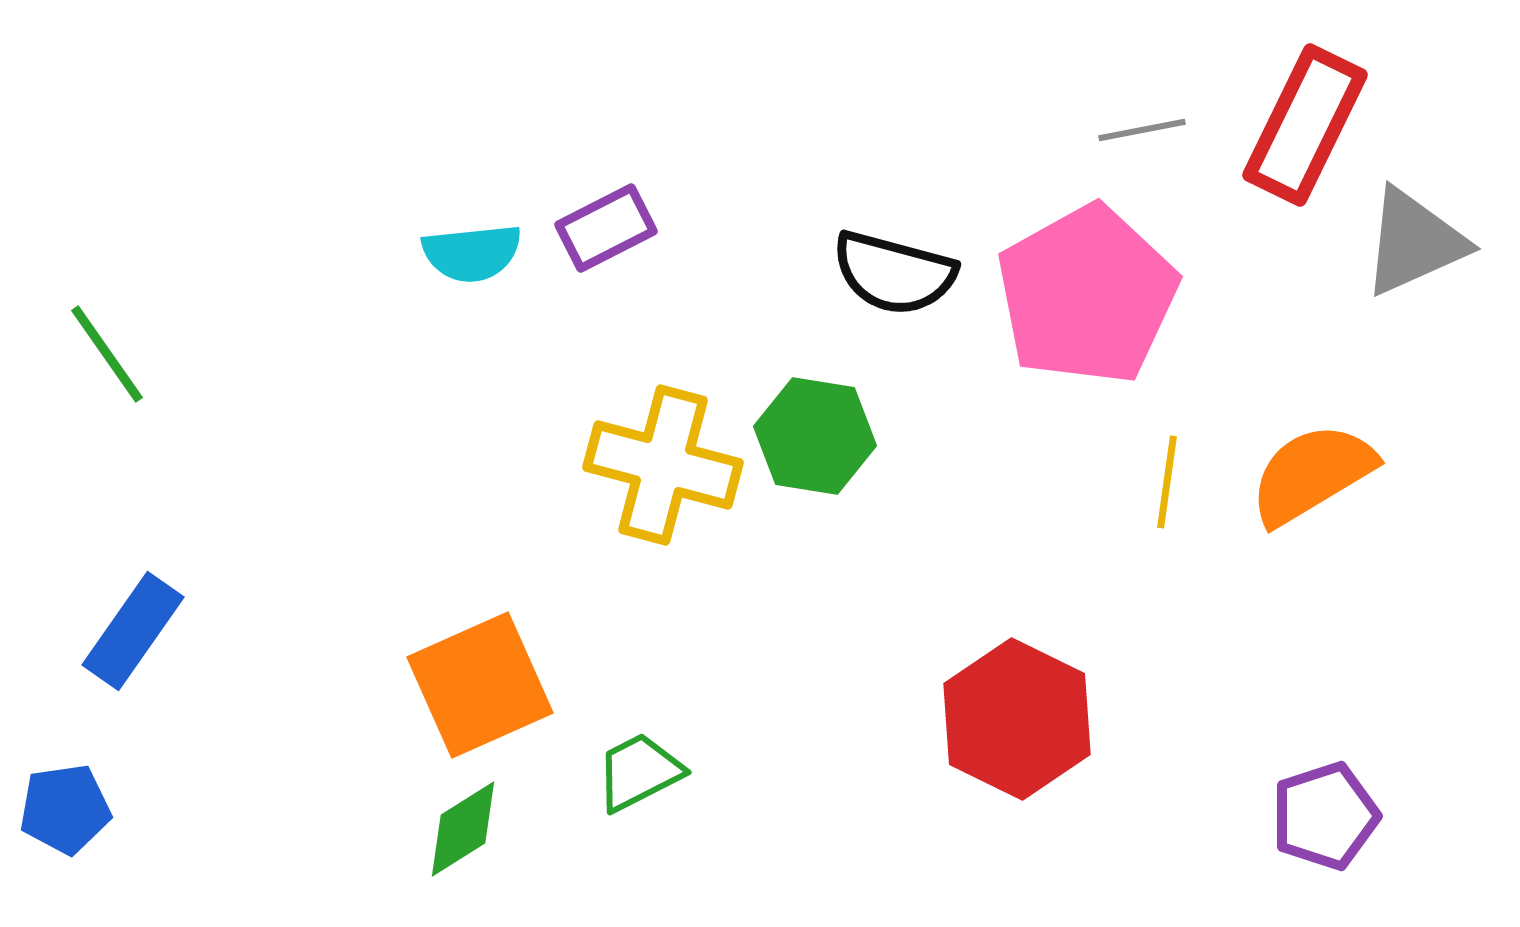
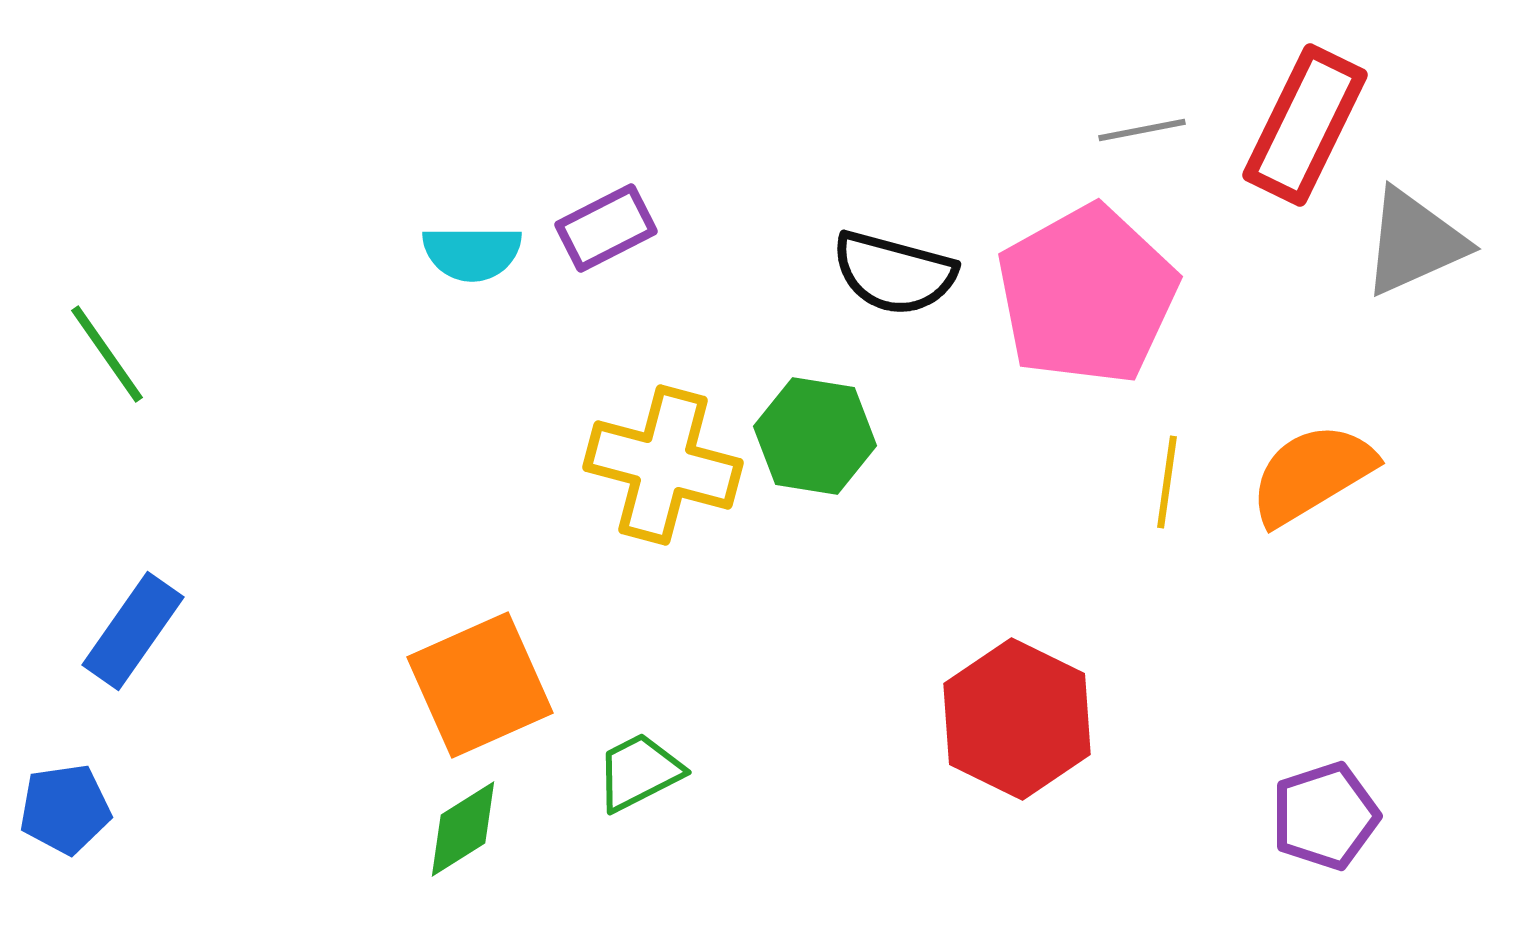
cyan semicircle: rotated 6 degrees clockwise
